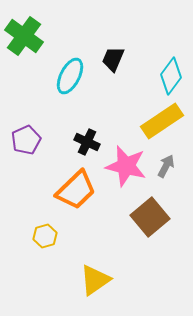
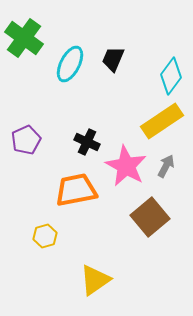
green cross: moved 2 px down
cyan ellipse: moved 12 px up
pink star: rotated 15 degrees clockwise
orange trapezoid: rotated 147 degrees counterclockwise
